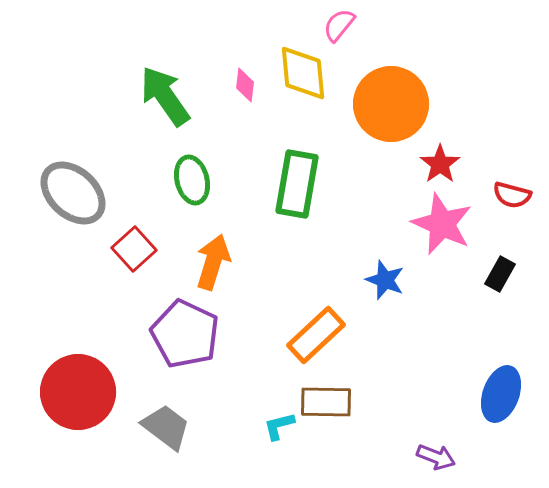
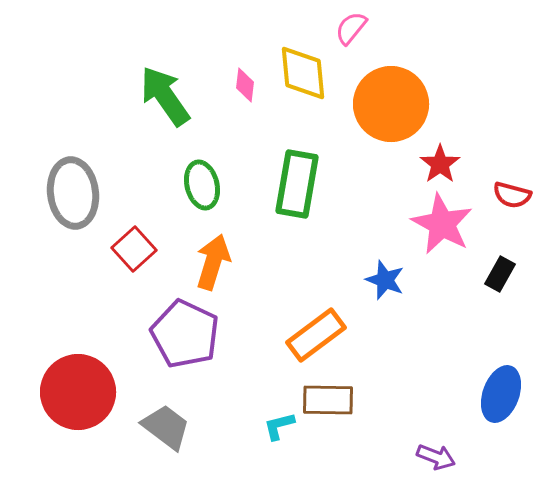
pink semicircle: moved 12 px right, 3 px down
green ellipse: moved 10 px right, 5 px down
gray ellipse: rotated 40 degrees clockwise
pink star: rotated 4 degrees clockwise
orange rectangle: rotated 6 degrees clockwise
brown rectangle: moved 2 px right, 2 px up
